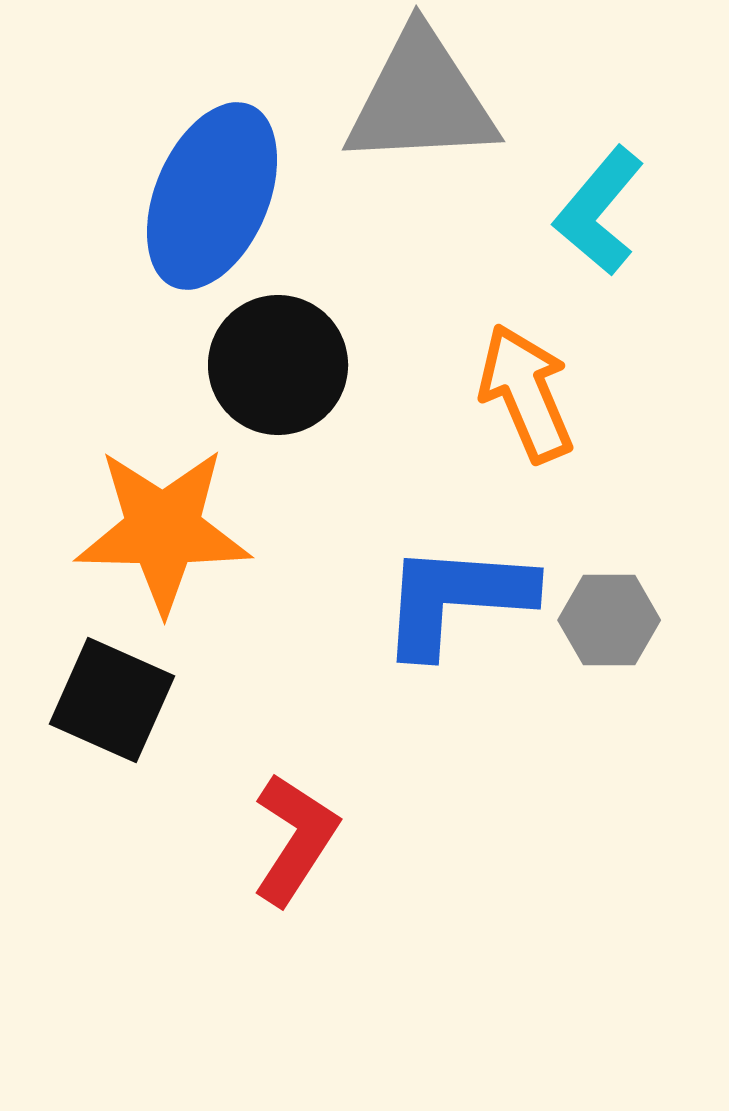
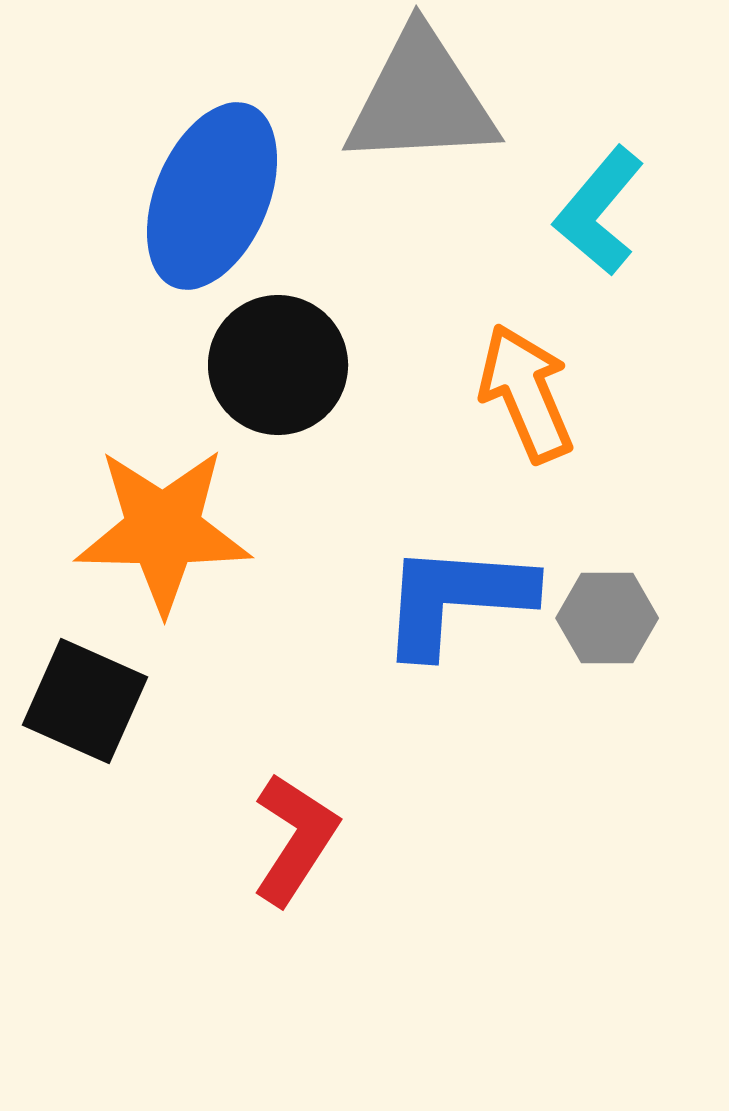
gray hexagon: moved 2 px left, 2 px up
black square: moved 27 px left, 1 px down
